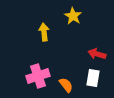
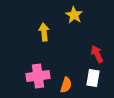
yellow star: moved 1 px right, 1 px up
red arrow: rotated 48 degrees clockwise
pink cross: rotated 10 degrees clockwise
orange semicircle: rotated 56 degrees clockwise
